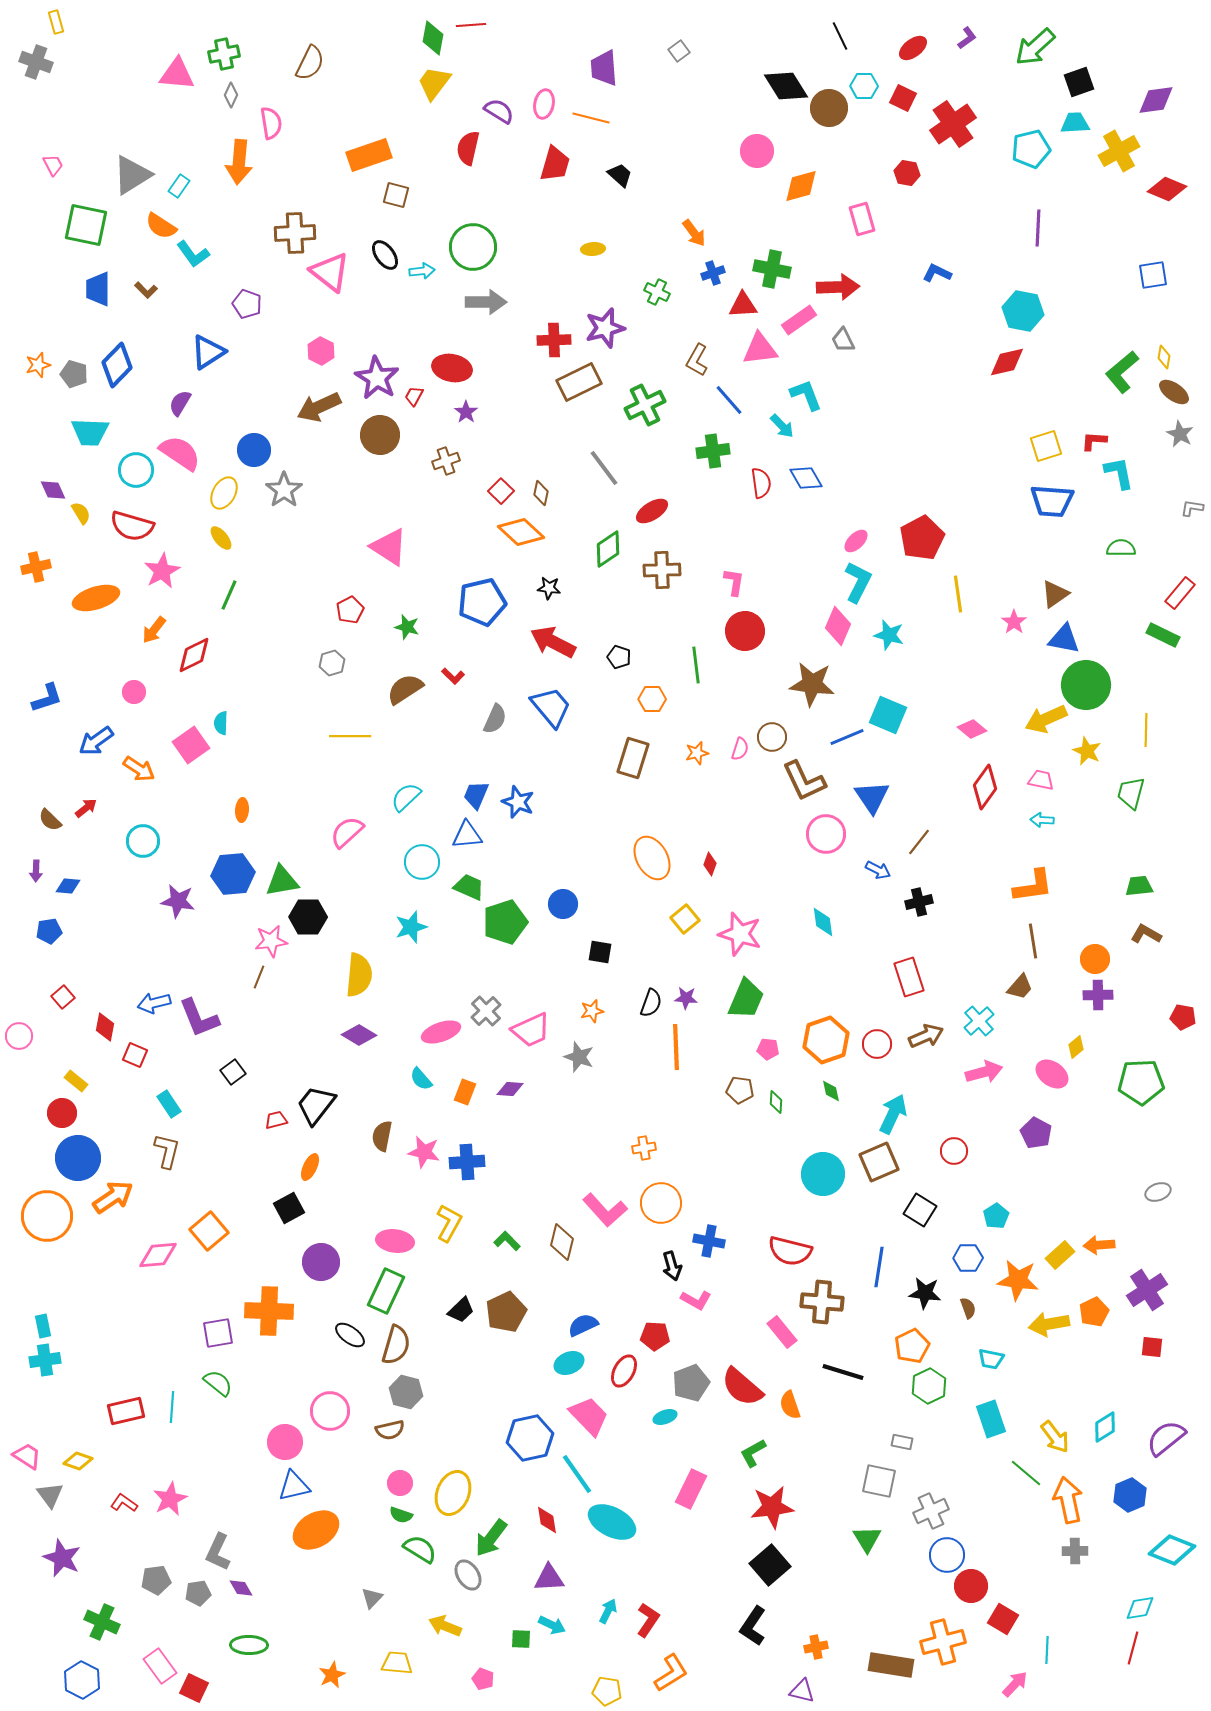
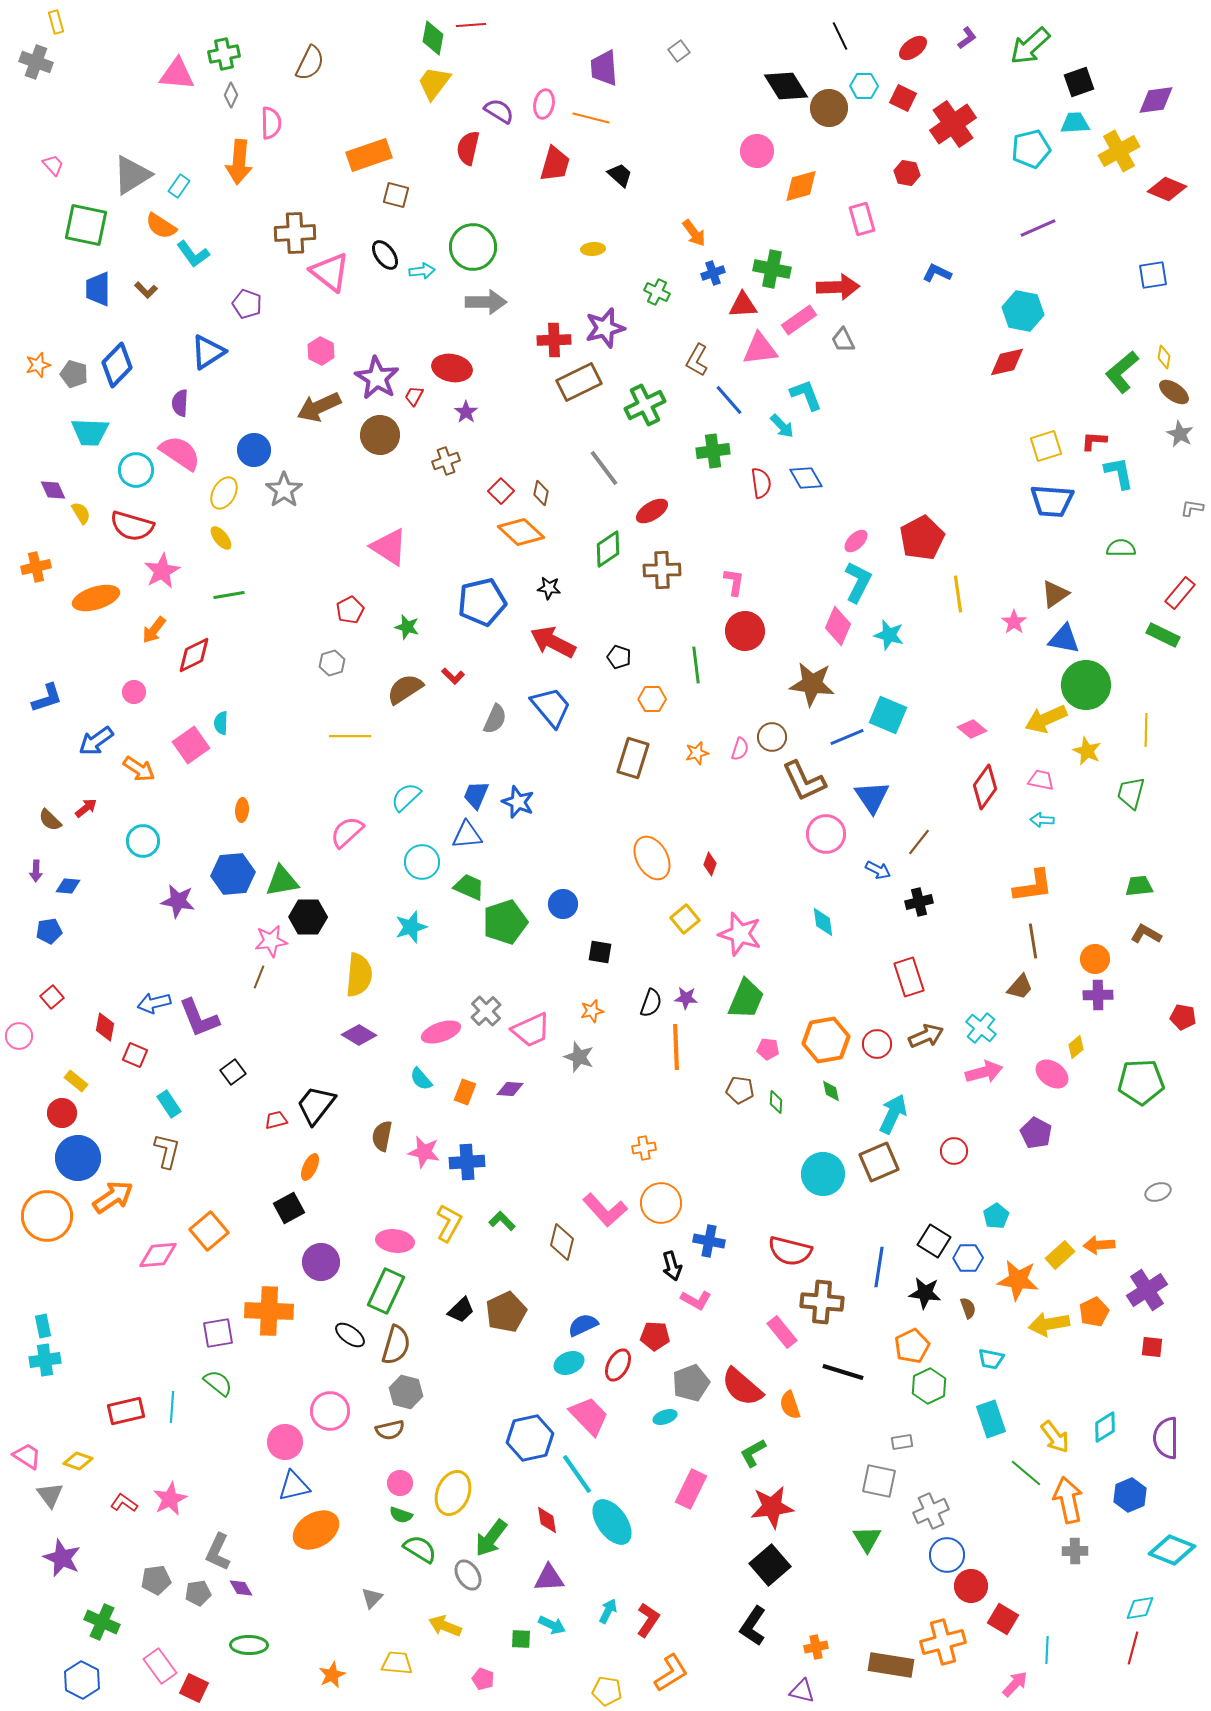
green arrow at (1035, 47): moved 5 px left, 1 px up
pink semicircle at (271, 123): rotated 8 degrees clockwise
pink trapezoid at (53, 165): rotated 15 degrees counterclockwise
purple line at (1038, 228): rotated 63 degrees clockwise
purple semicircle at (180, 403): rotated 28 degrees counterclockwise
green line at (229, 595): rotated 56 degrees clockwise
red square at (63, 997): moved 11 px left
cyan cross at (979, 1021): moved 2 px right, 7 px down; rotated 8 degrees counterclockwise
orange hexagon at (826, 1040): rotated 9 degrees clockwise
black square at (920, 1210): moved 14 px right, 31 px down
green L-shape at (507, 1241): moved 5 px left, 20 px up
red ellipse at (624, 1371): moved 6 px left, 6 px up
purple semicircle at (1166, 1438): rotated 51 degrees counterclockwise
gray rectangle at (902, 1442): rotated 20 degrees counterclockwise
cyan ellipse at (612, 1522): rotated 27 degrees clockwise
